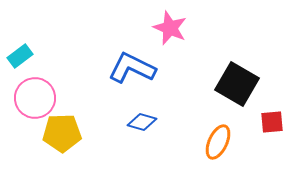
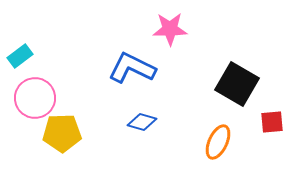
pink star: moved 1 px down; rotated 24 degrees counterclockwise
